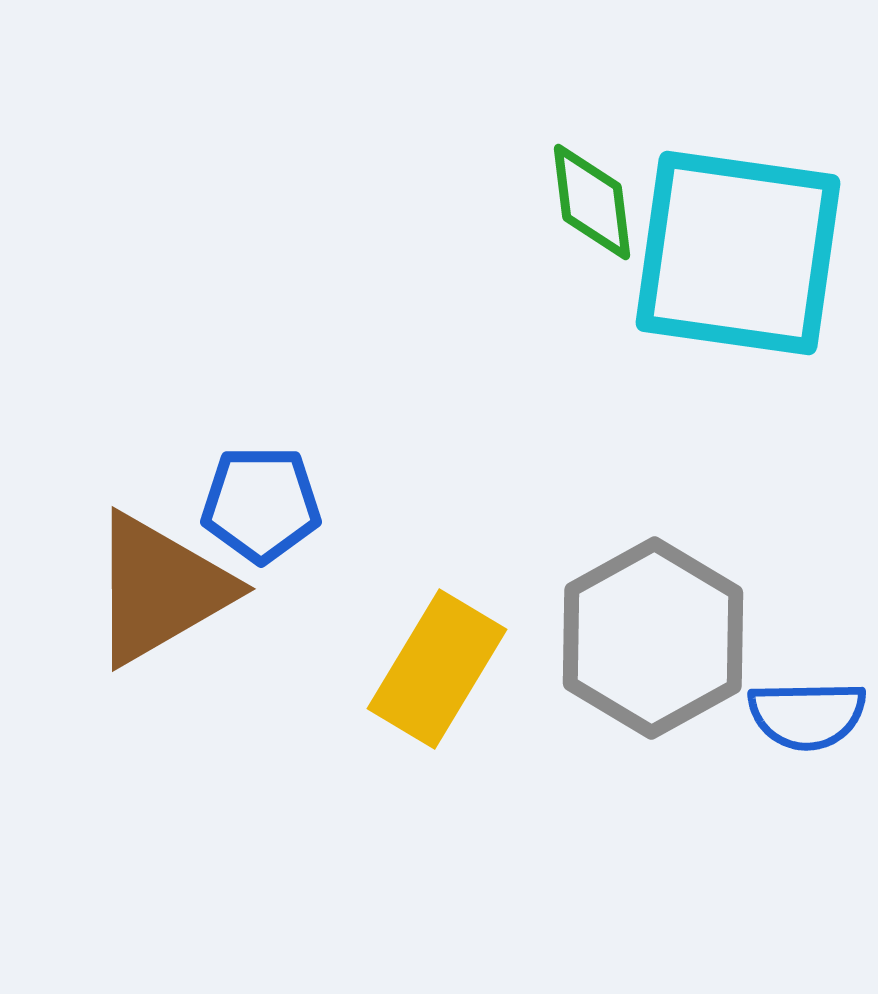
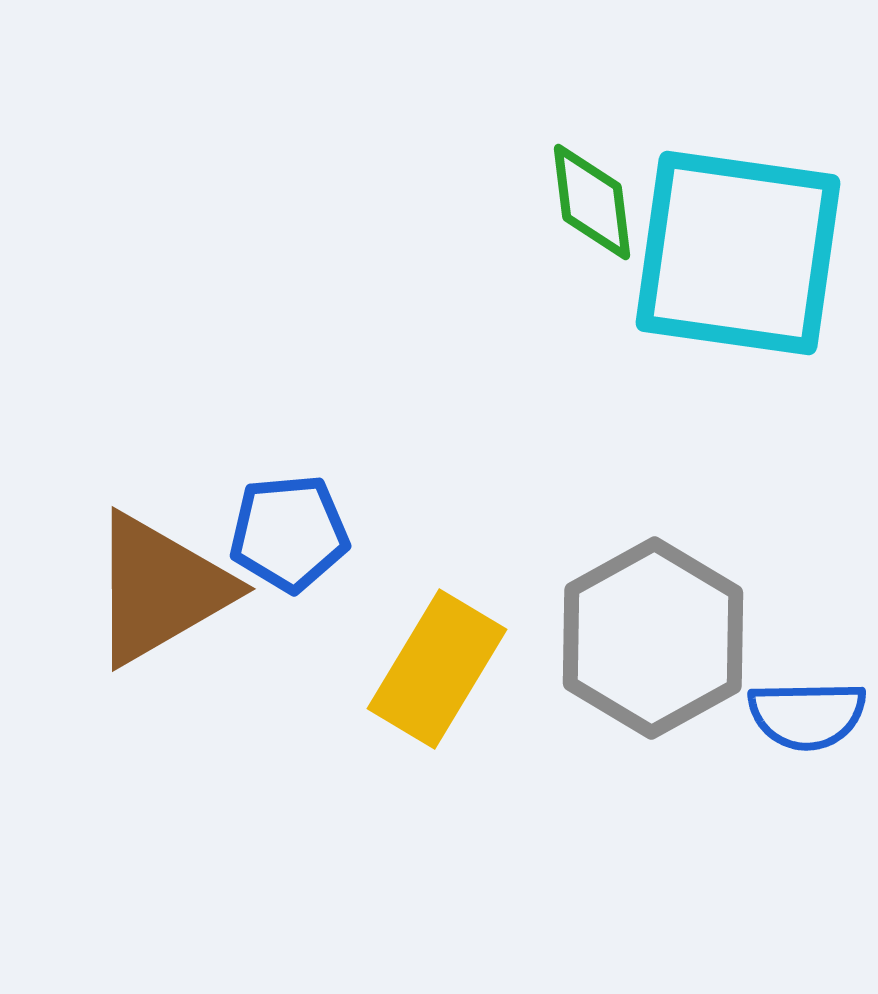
blue pentagon: moved 28 px right, 29 px down; rotated 5 degrees counterclockwise
